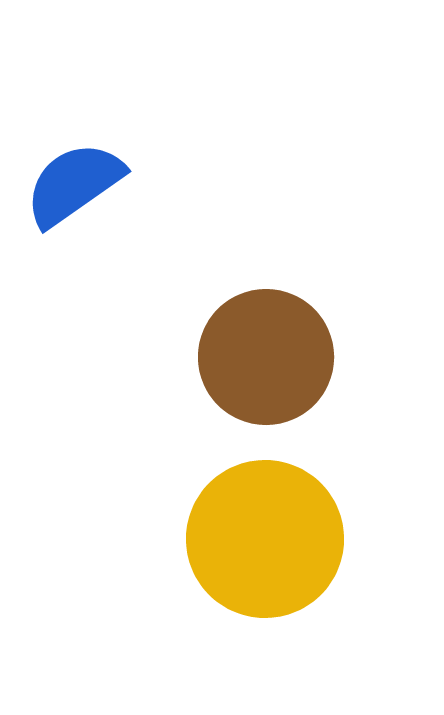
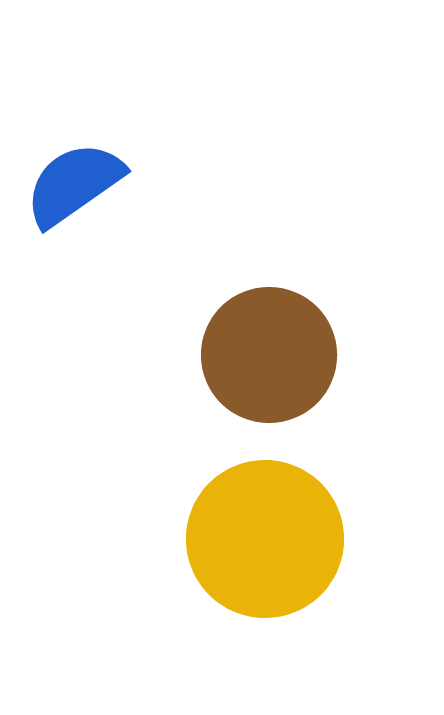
brown circle: moved 3 px right, 2 px up
